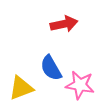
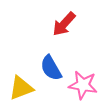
red arrow: rotated 144 degrees clockwise
pink star: moved 3 px right
